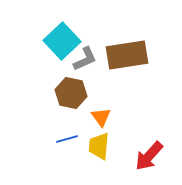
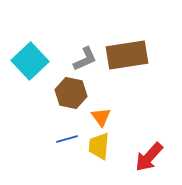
cyan square: moved 32 px left, 20 px down
red arrow: moved 1 px down
